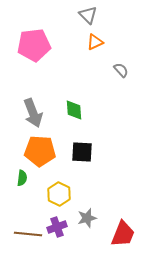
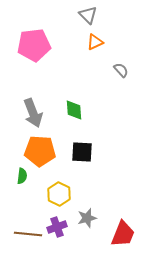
green semicircle: moved 2 px up
